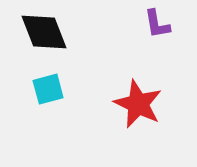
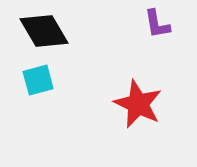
black diamond: moved 1 px up; rotated 9 degrees counterclockwise
cyan square: moved 10 px left, 9 px up
